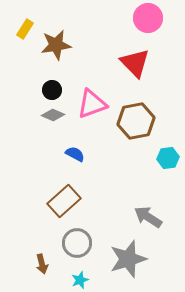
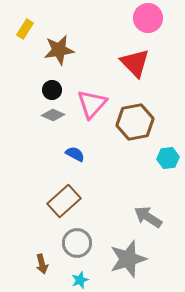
brown star: moved 3 px right, 5 px down
pink triangle: rotated 28 degrees counterclockwise
brown hexagon: moved 1 px left, 1 px down
